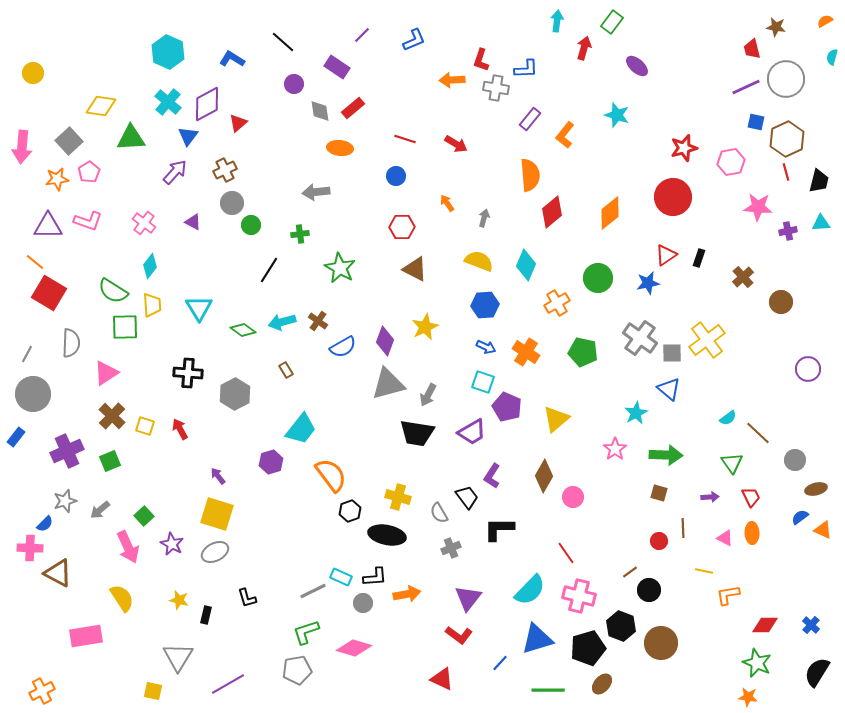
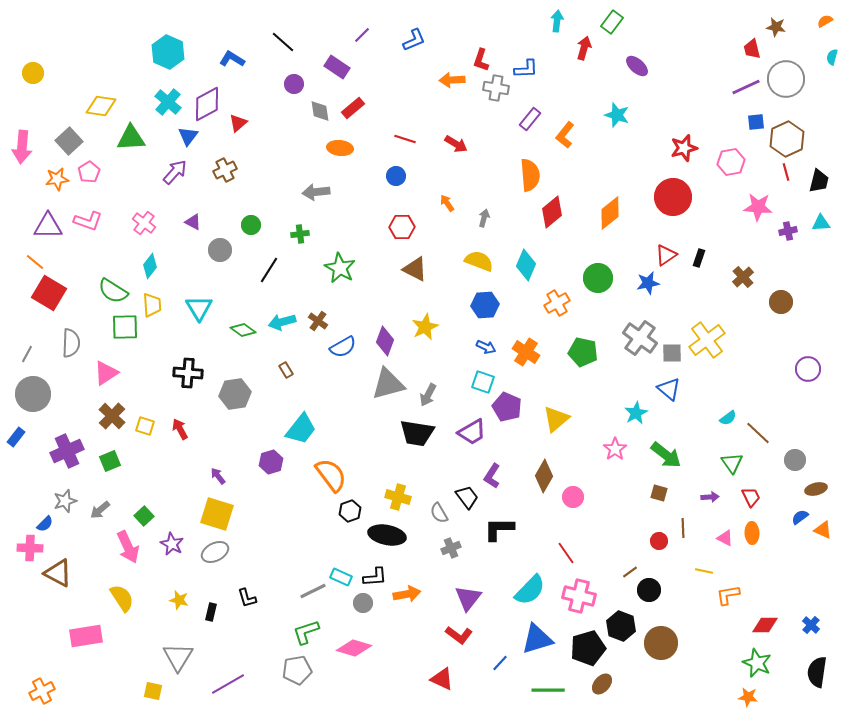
blue square at (756, 122): rotated 18 degrees counterclockwise
gray circle at (232, 203): moved 12 px left, 47 px down
gray hexagon at (235, 394): rotated 20 degrees clockwise
green arrow at (666, 455): rotated 36 degrees clockwise
black rectangle at (206, 615): moved 5 px right, 3 px up
black semicircle at (817, 672): rotated 24 degrees counterclockwise
